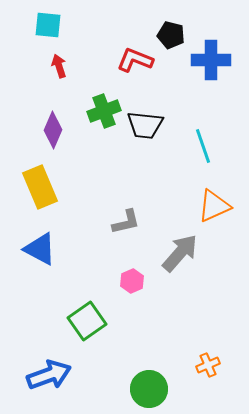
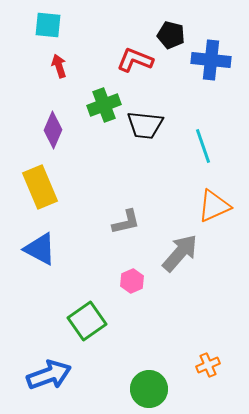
blue cross: rotated 6 degrees clockwise
green cross: moved 6 px up
